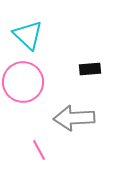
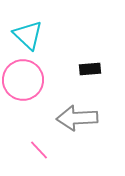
pink circle: moved 2 px up
gray arrow: moved 3 px right
pink line: rotated 15 degrees counterclockwise
